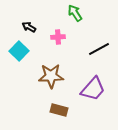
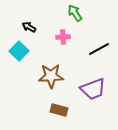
pink cross: moved 5 px right
purple trapezoid: rotated 28 degrees clockwise
